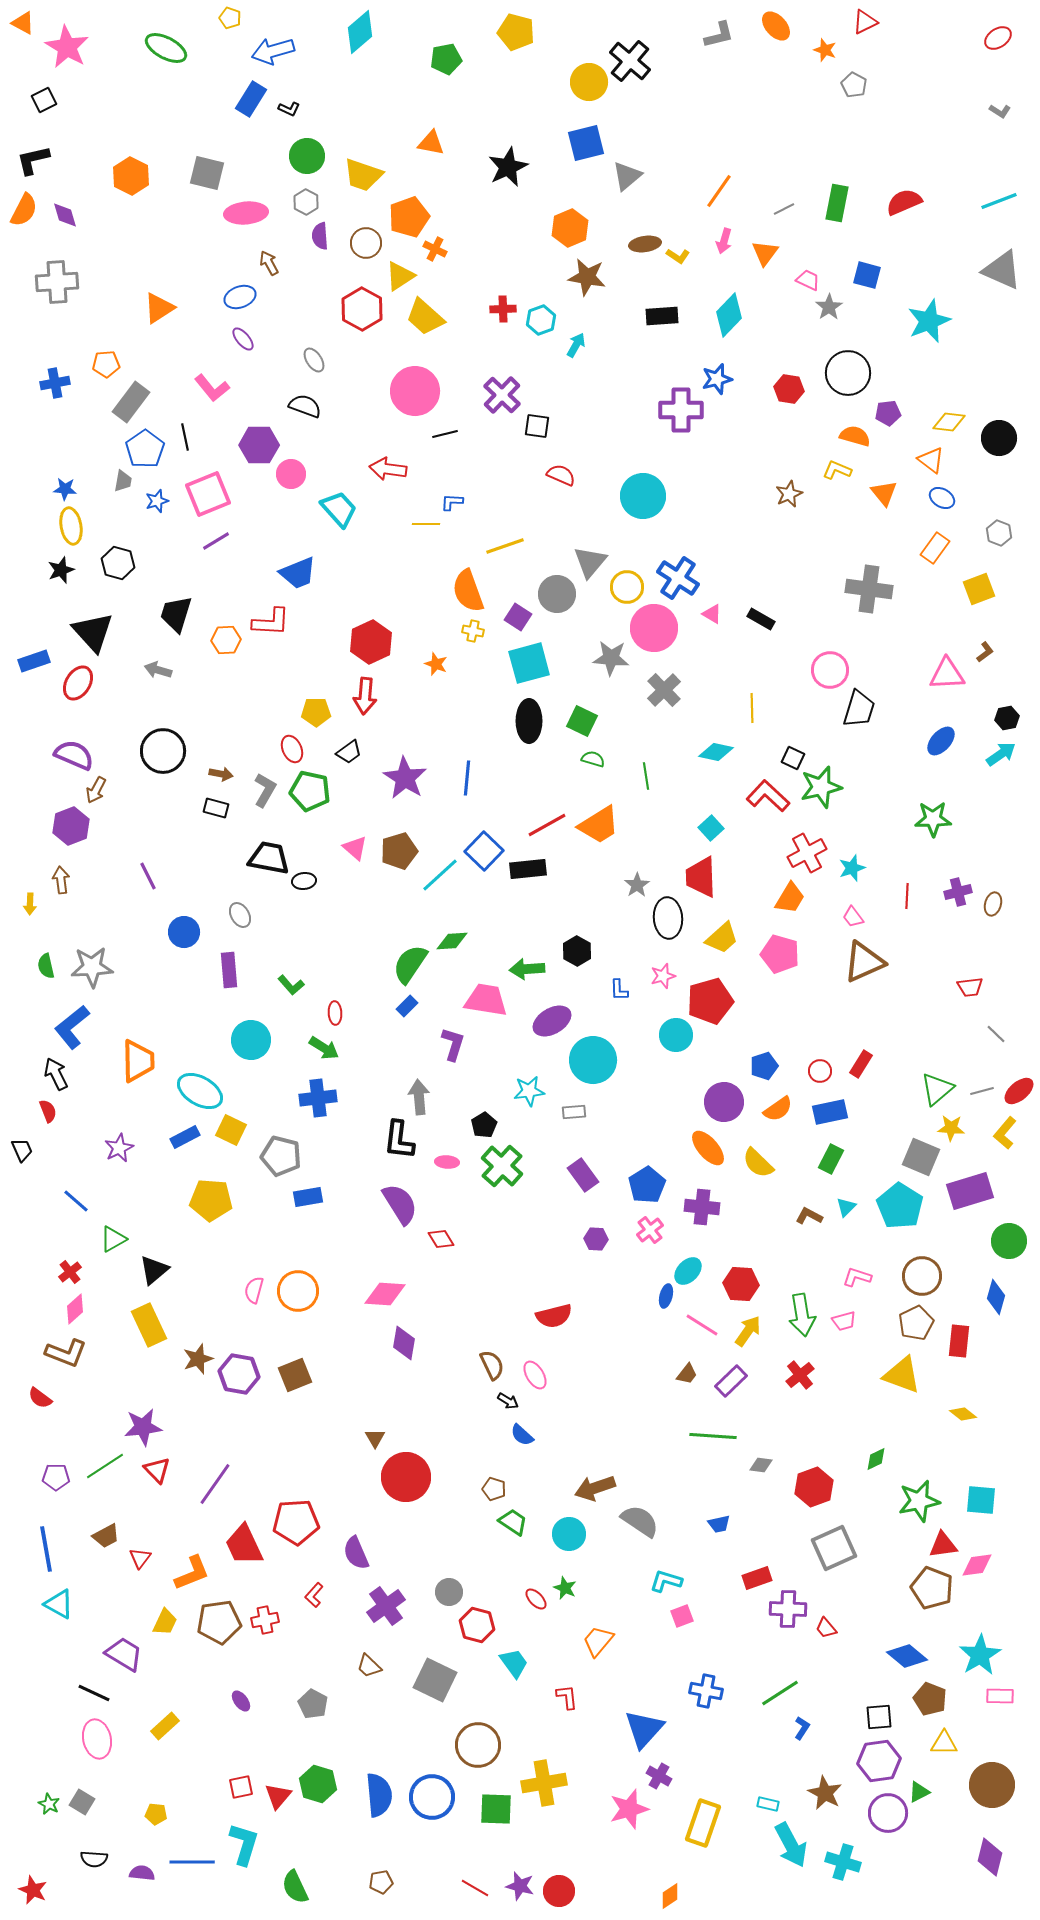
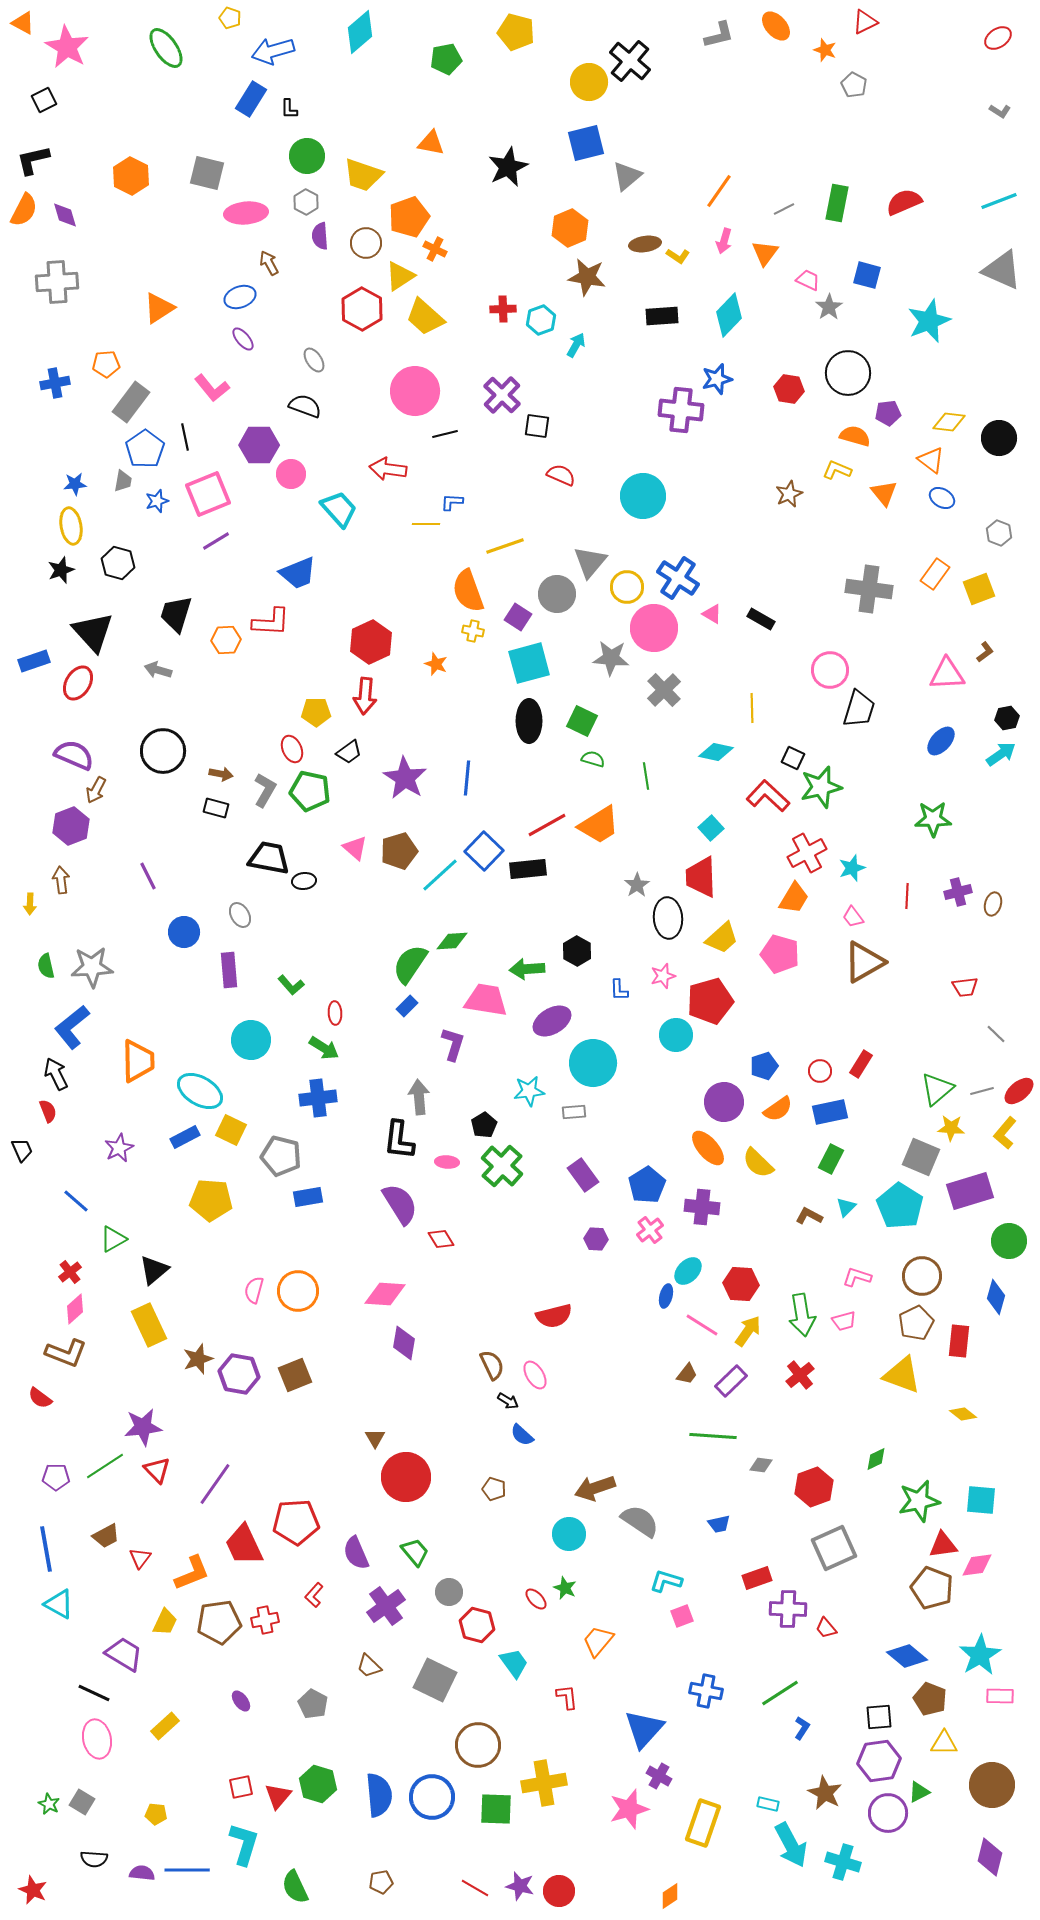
green ellipse at (166, 48): rotated 27 degrees clockwise
black L-shape at (289, 109): rotated 65 degrees clockwise
purple cross at (681, 410): rotated 6 degrees clockwise
blue star at (65, 489): moved 10 px right, 5 px up; rotated 10 degrees counterclockwise
orange rectangle at (935, 548): moved 26 px down
orange trapezoid at (790, 898): moved 4 px right
brown triangle at (864, 962): rotated 6 degrees counterclockwise
red trapezoid at (970, 987): moved 5 px left
cyan circle at (593, 1060): moved 3 px down
green trapezoid at (513, 1522): moved 98 px left, 30 px down; rotated 16 degrees clockwise
blue line at (192, 1862): moved 5 px left, 8 px down
